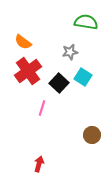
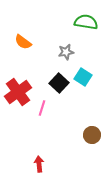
gray star: moved 4 px left
red cross: moved 10 px left, 21 px down
red arrow: rotated 21 degrees counterclockwise
